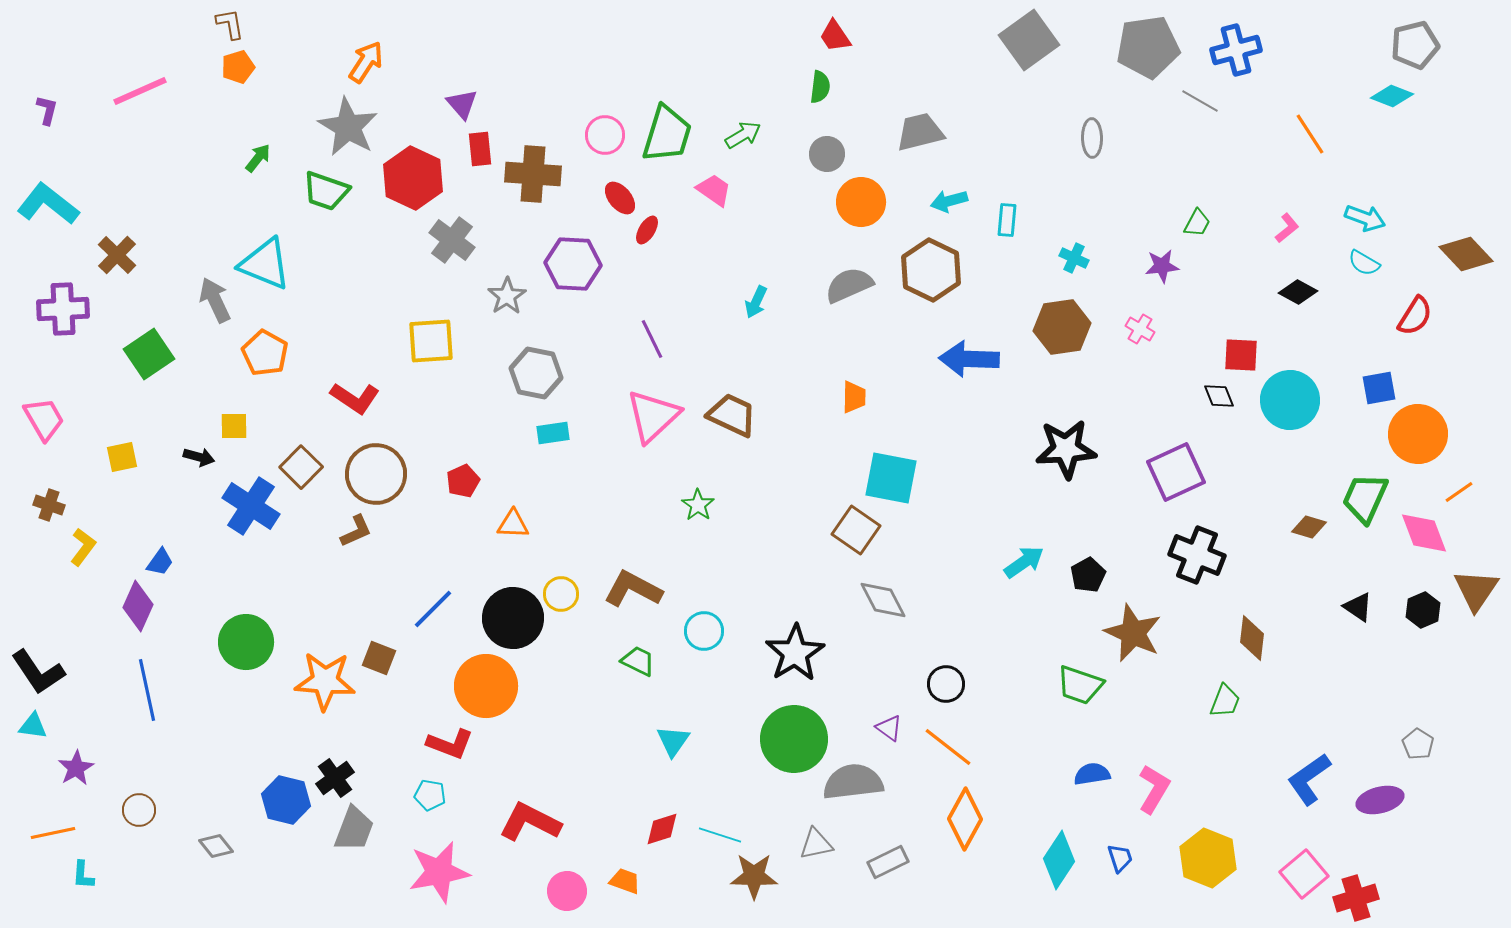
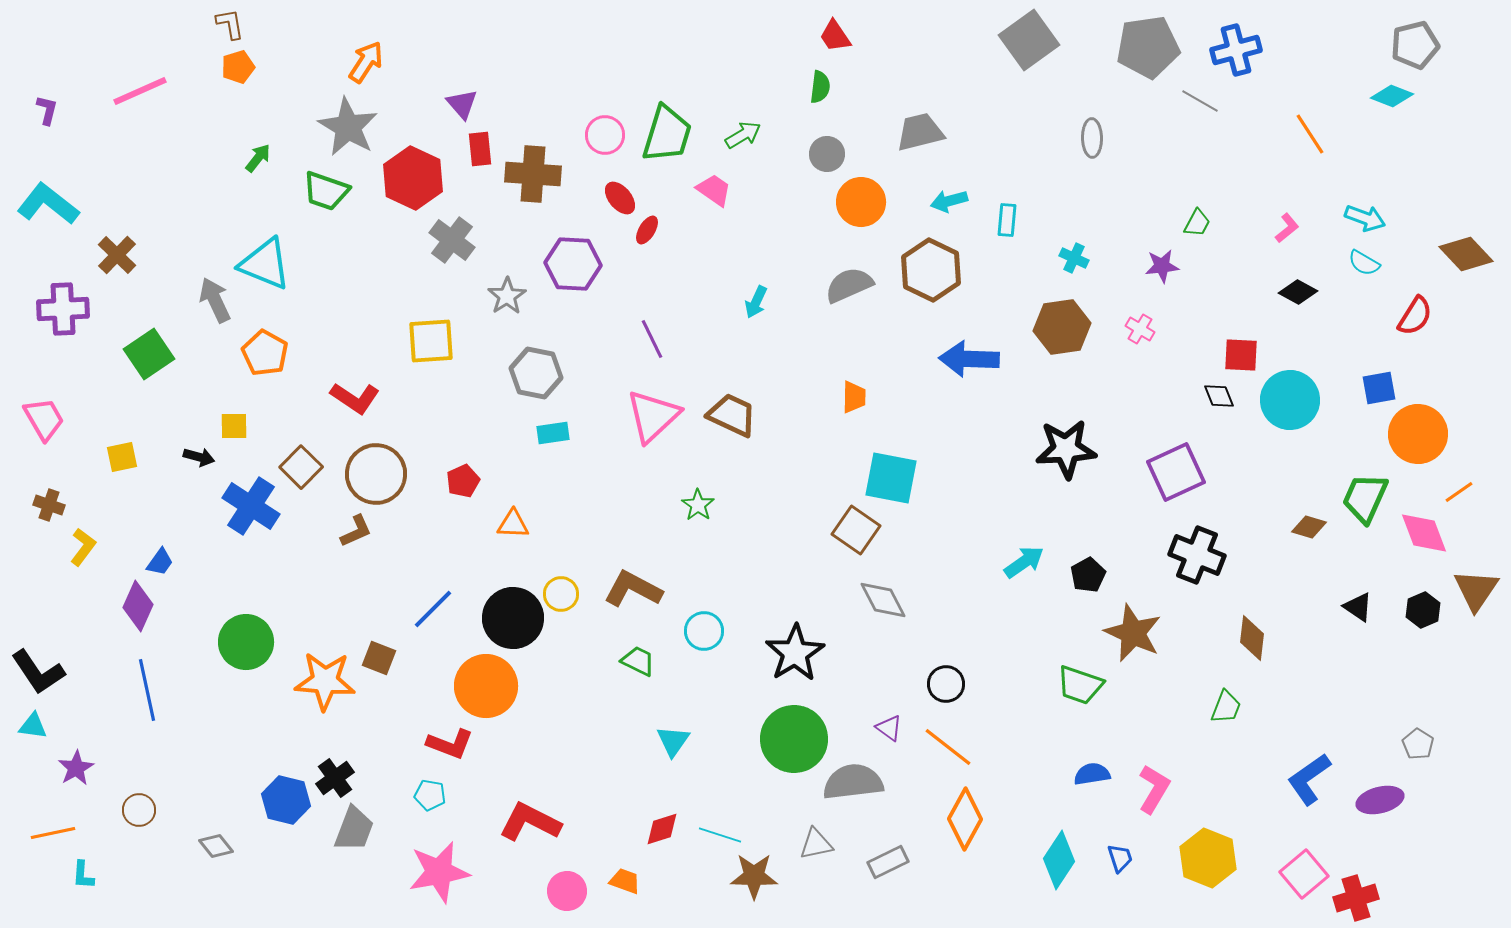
green trapezoid at (1225, 701): moved 1 px right, 6 px down
